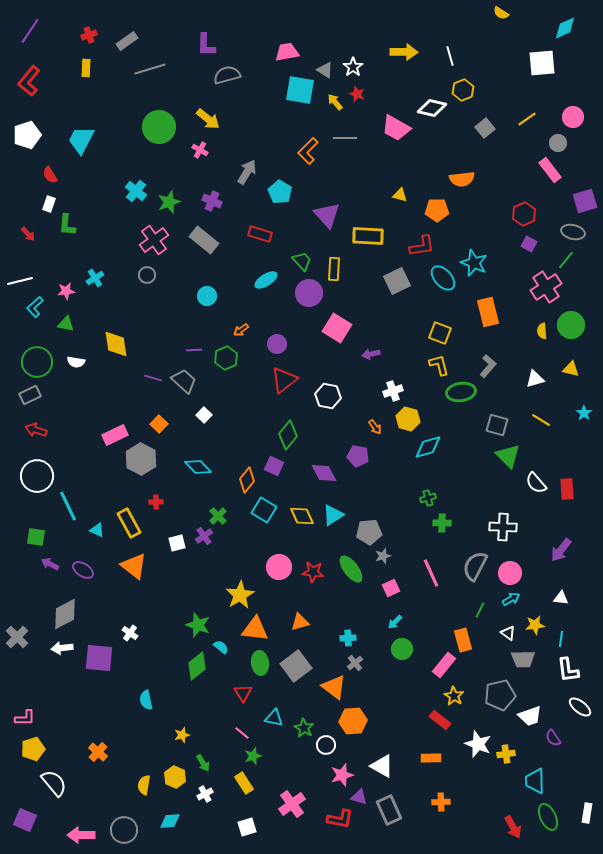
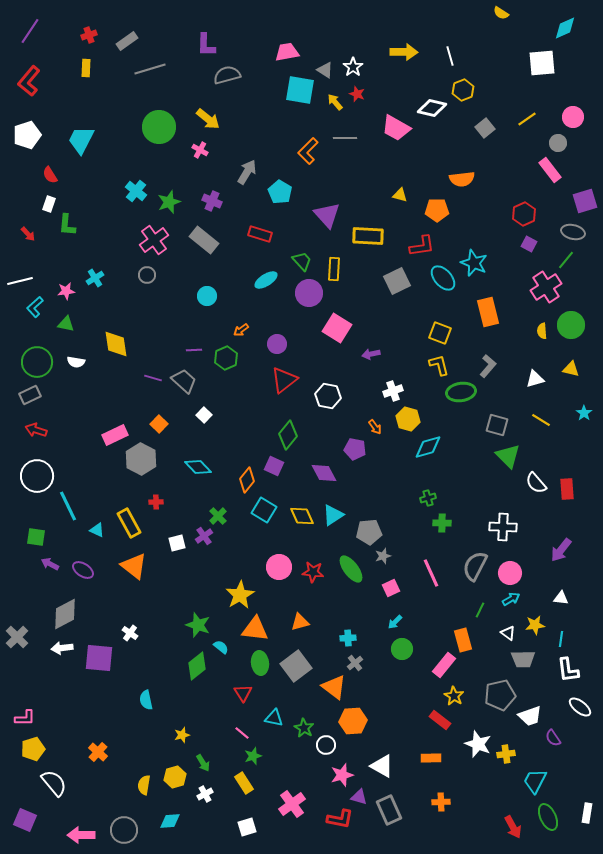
purple pentagon at (358, 456): moved 3 px left, 7 px up
yellow hexagon at (175, 777): rotated 20 degrees clockwise
cyan trapezoid at (535, 781): rotated 28 degrees clockwise
